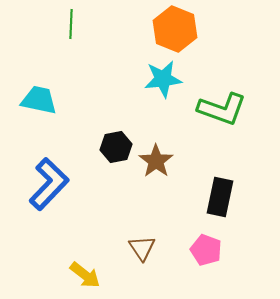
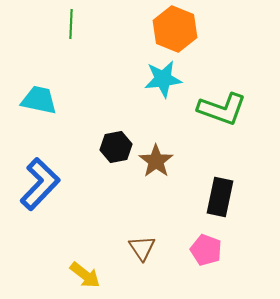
blue L-shape: moved 9 px left
